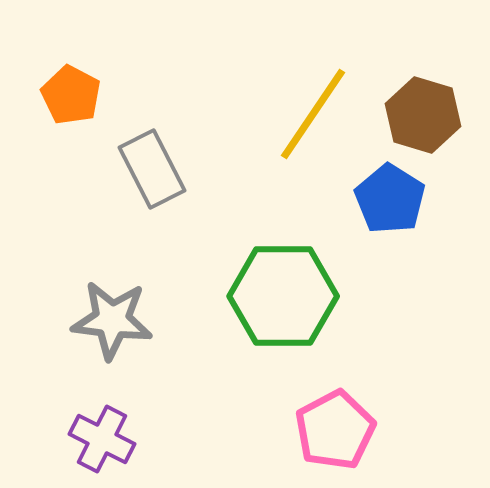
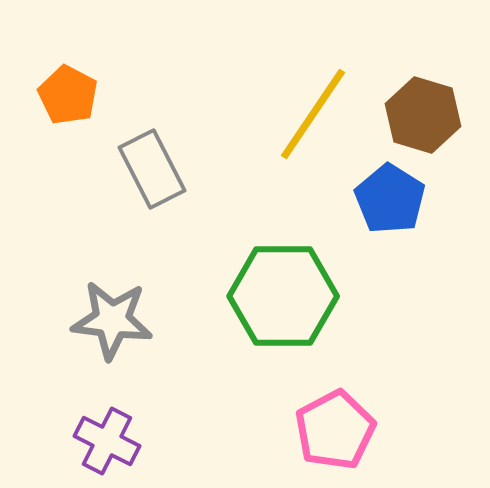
orange pentagon: moved 3 px left
purple cross: moved 5 px right, 2 px down
